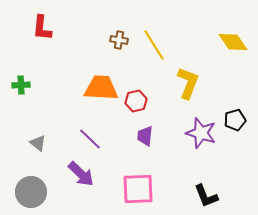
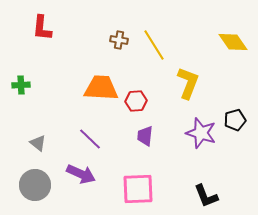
red hexagon: rotated 10 degrees clockwise
purple arrow: rotated 20 degrees counterclockwise
gray circle: moved 4 px right, 7 px up
